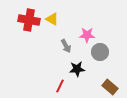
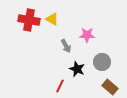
gray circle: moved 2 px right, 10 px down
black star: rotated 28 degrees clockwise
